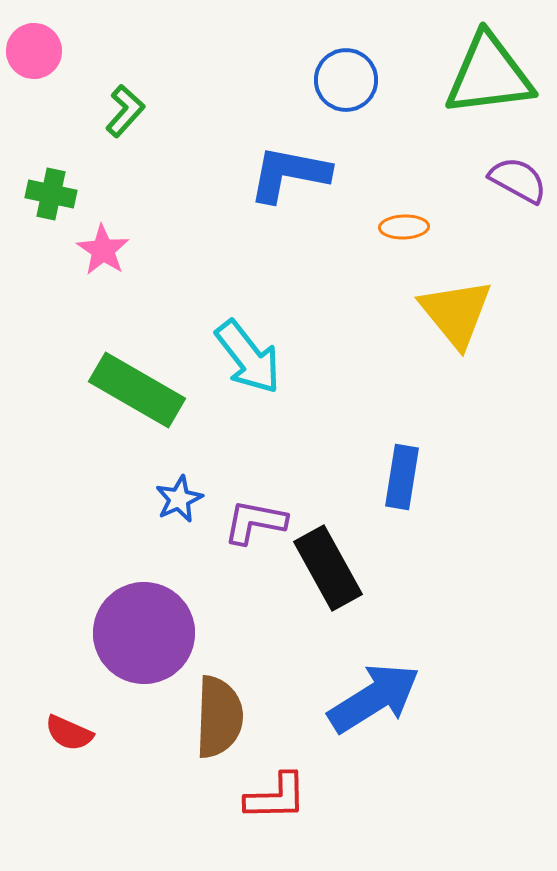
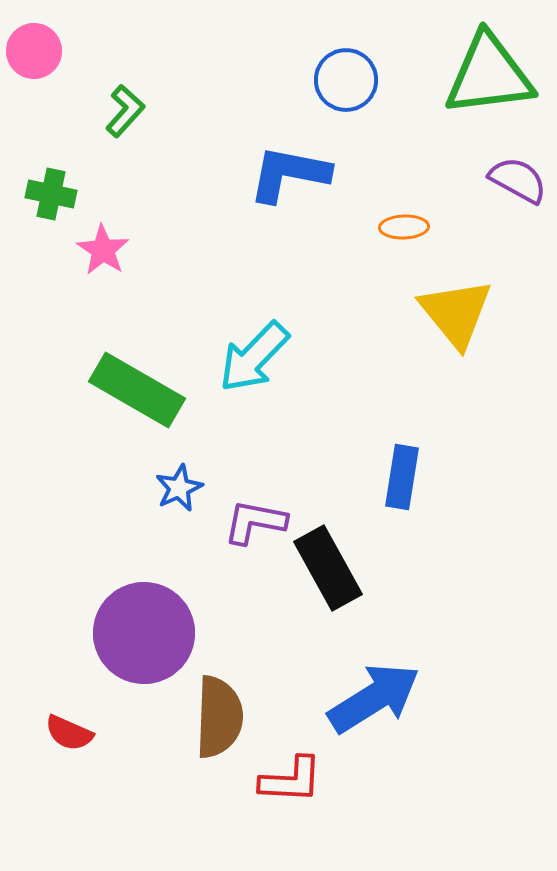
cyan arrow: moved 6 px right; rotated 82 degrees clockwise
blue star: moved 11 px up
red L-shape: moved 15 px right, 17 px up; rotated 4 degrees clockwise
